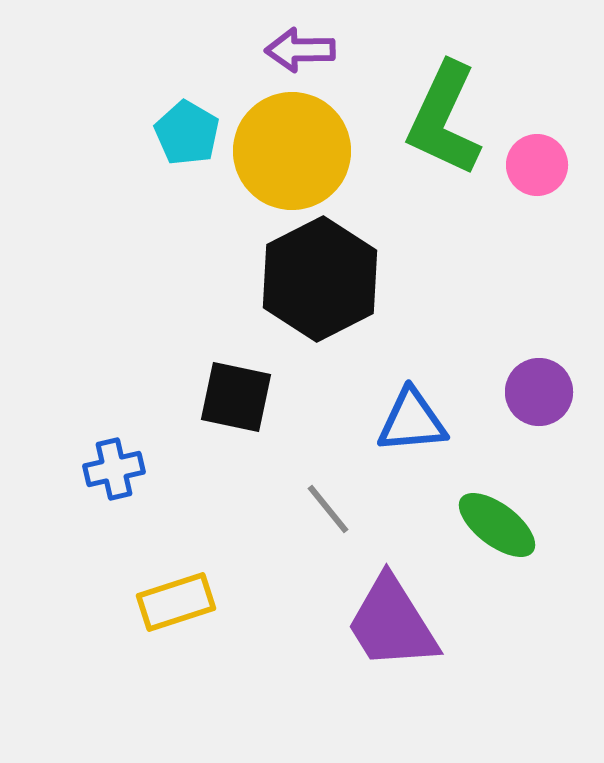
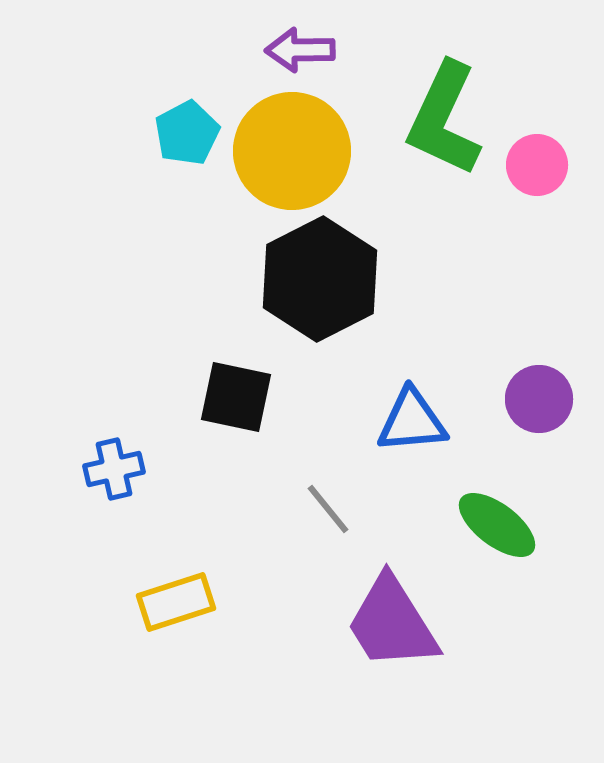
cyan pentagon: rotated 14 degrees clockwise
purple circle: moved 7 px down
